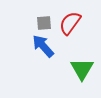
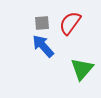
gray square: moved 2 px left
green triangle: rotated 10 degrees clockwise
